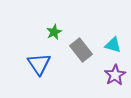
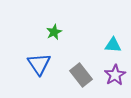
cyan triangle: rotated 12 degrees counterclockwise
gray rectangle: moved 25 px down
